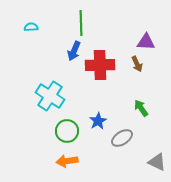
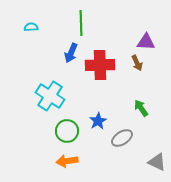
blue arrow: moved 3 px left, 2 px down
brown arrow: moved 1 px up
